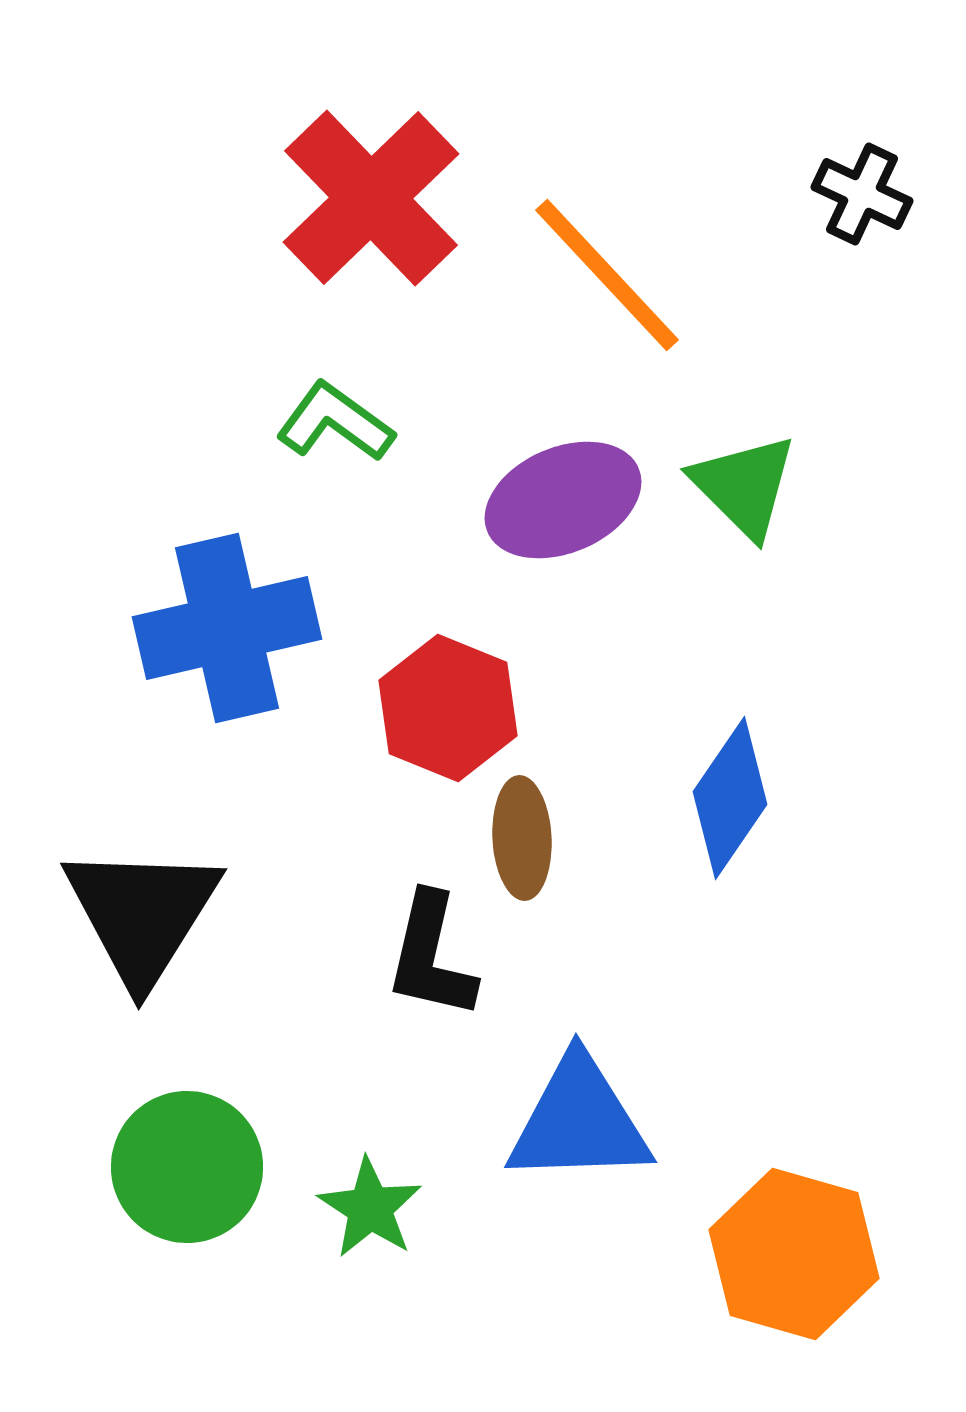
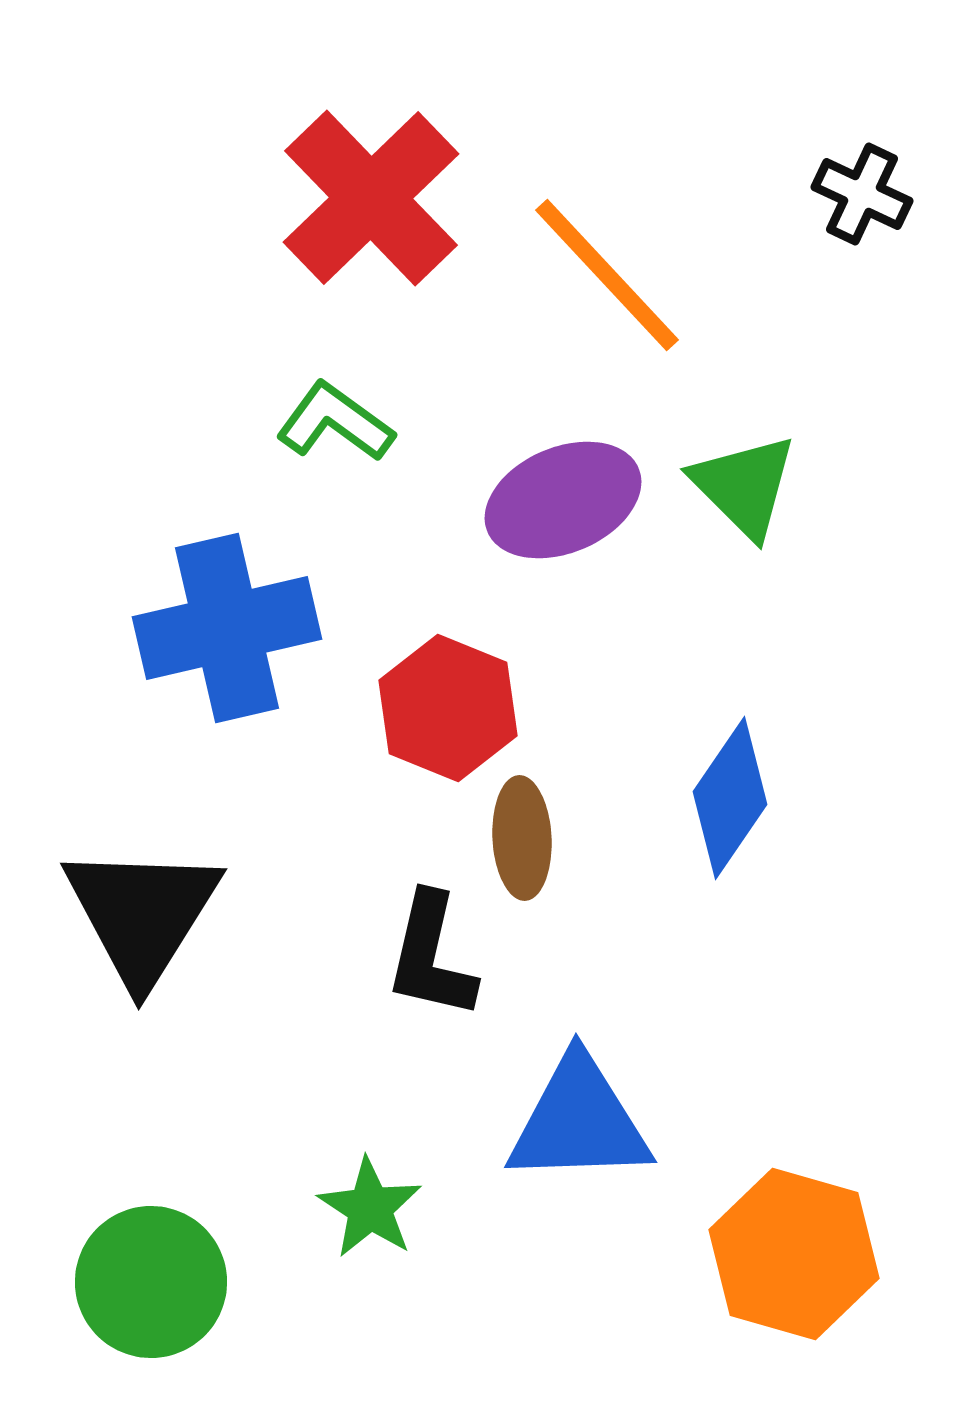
green circle: moved 36 px left, 115 px down
